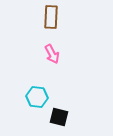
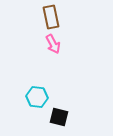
brown rectangle: rotated 15 degrees counterclockwise
pink arrow: moved 1 px right, 10 px up
